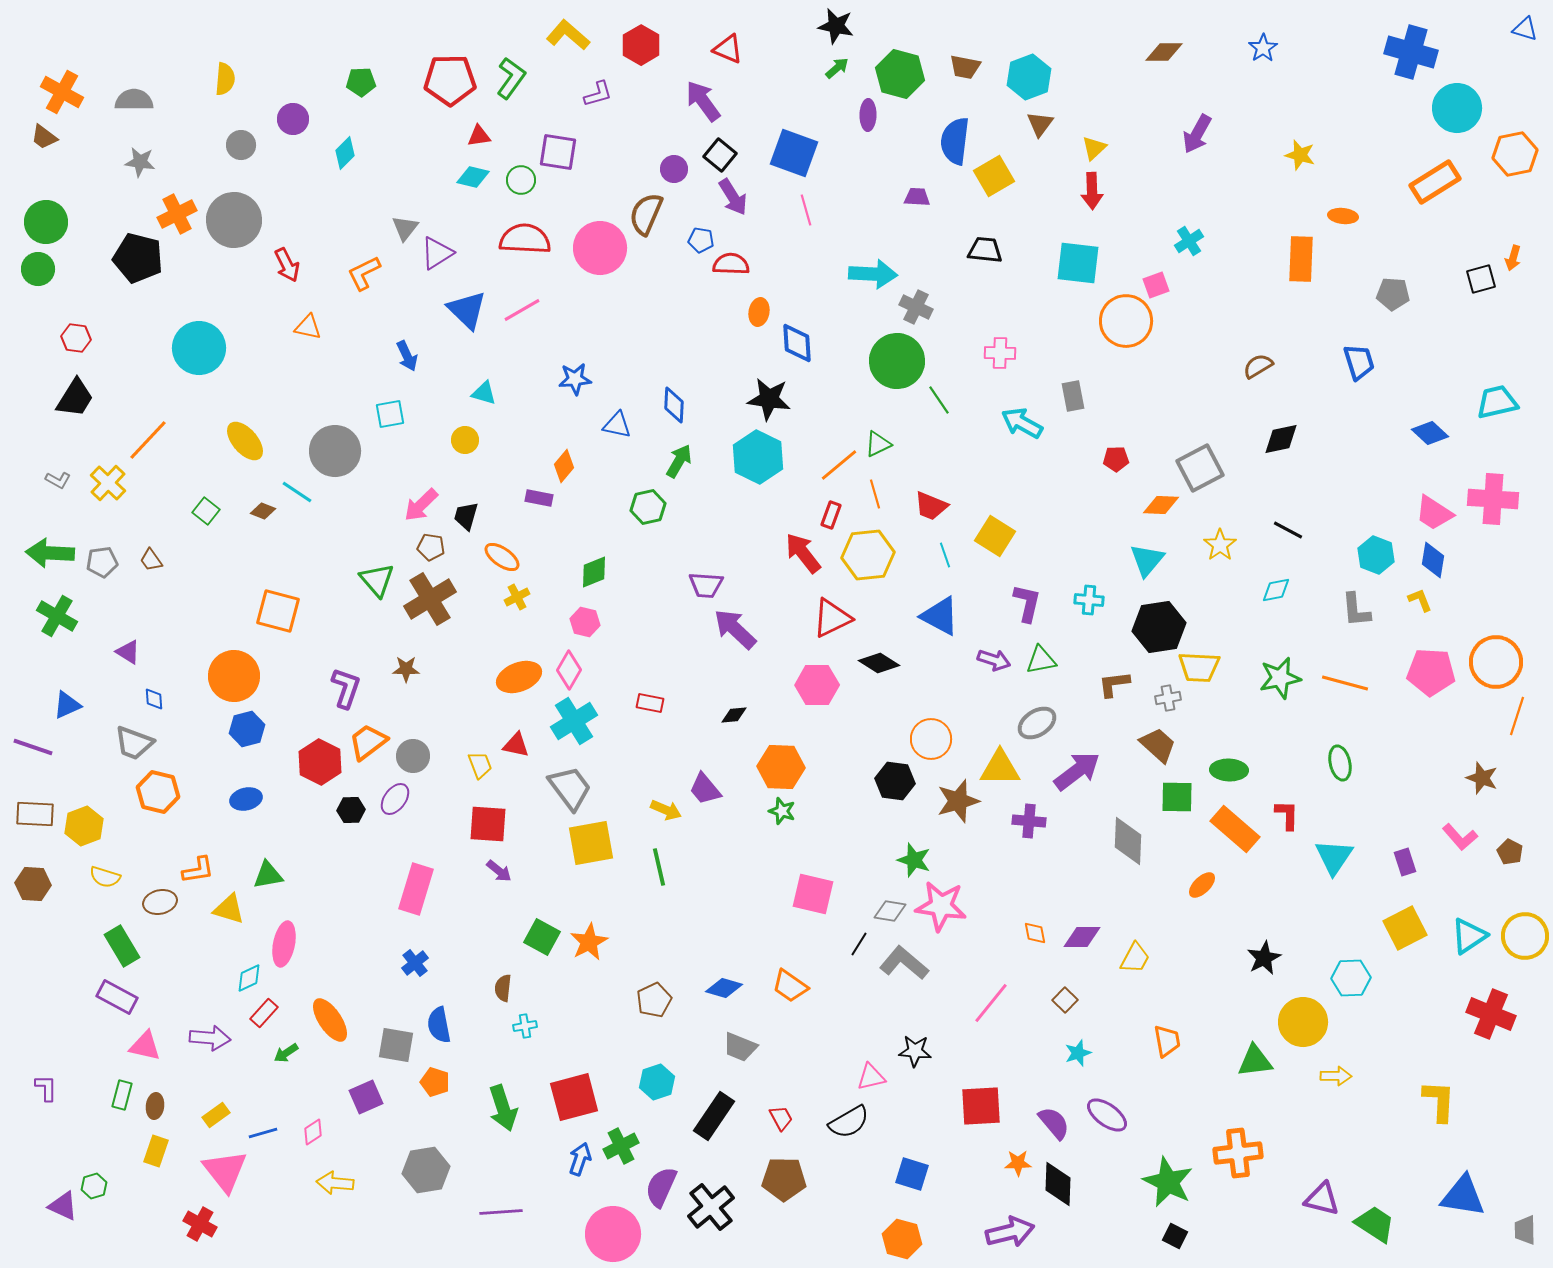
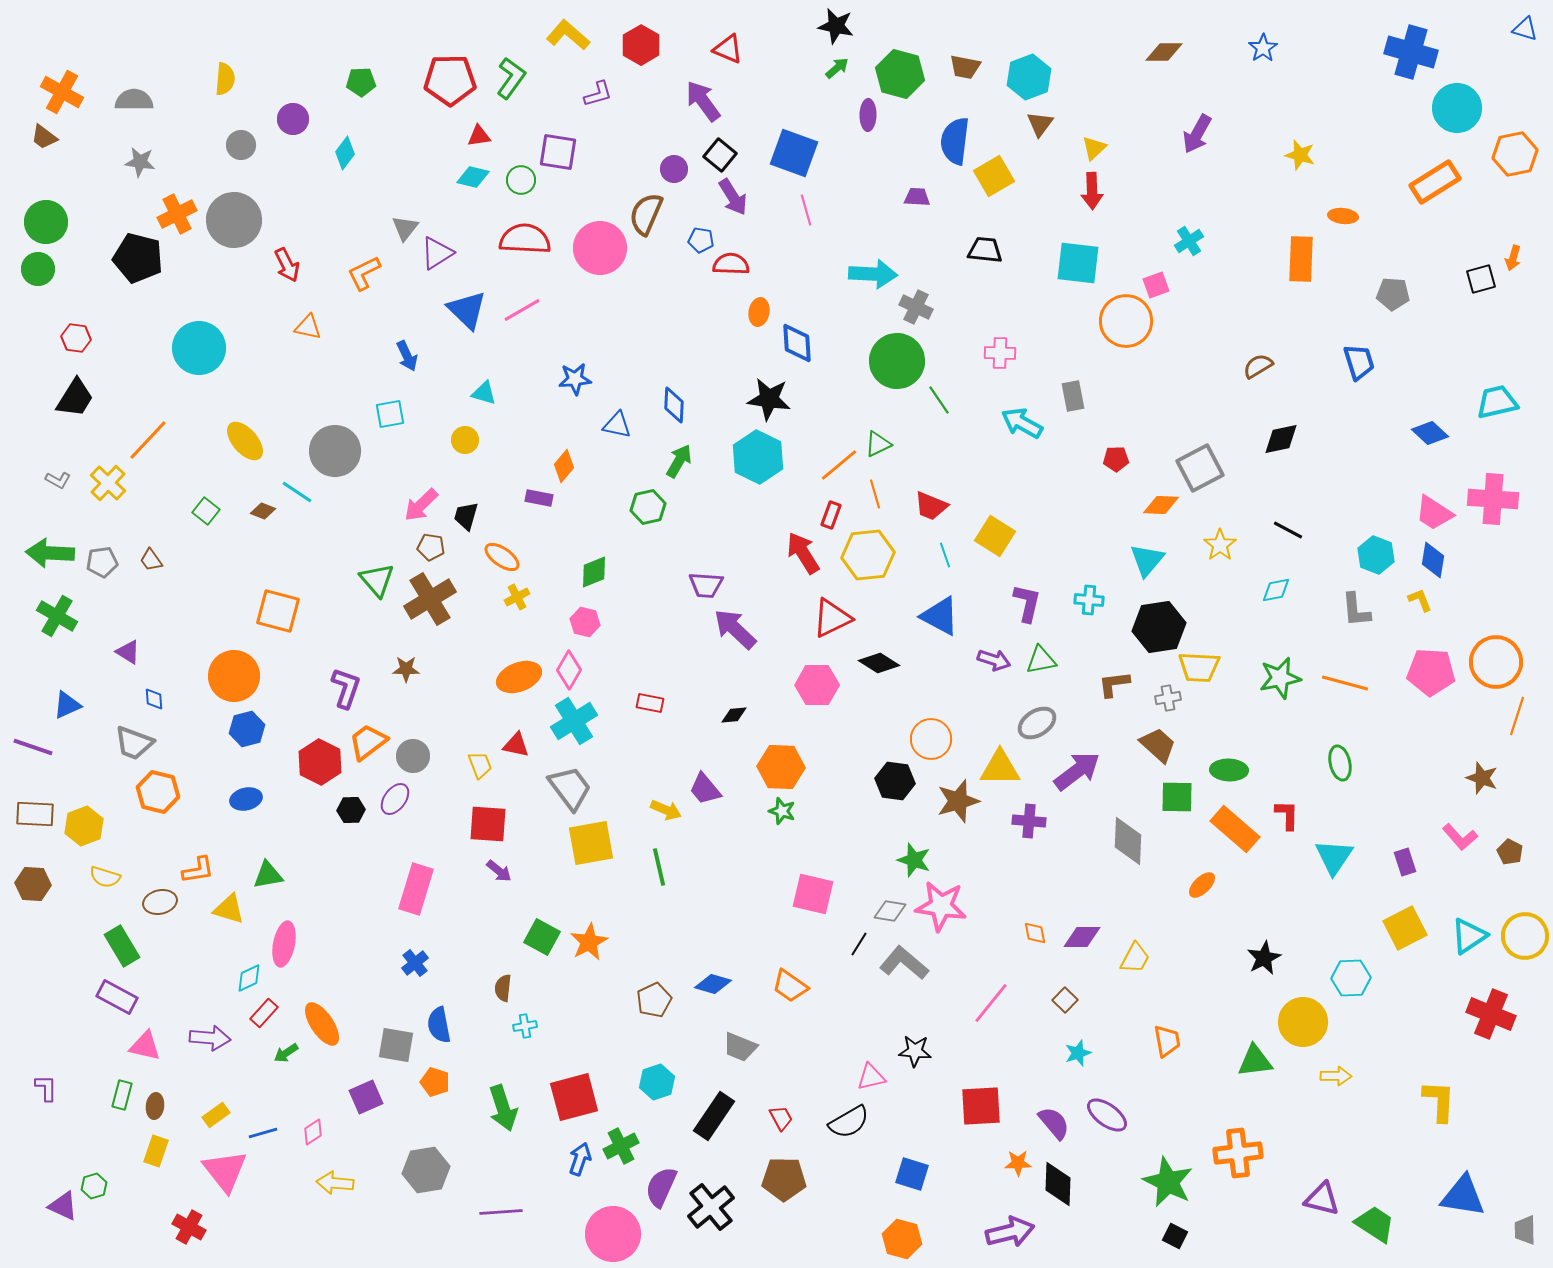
cyan diamond at (345, 153): rotated 8 degrees counterclockwise
red arrow at (803, 553): rotated 6 degrees clockwise
blue diamond at (724, 988): moved 11 px left, 4 px up
orange ellipse at (330, 1020): moved 8 px left, 4 px down
red cross at (200, 1224): moved 11 px left, 3 px down
